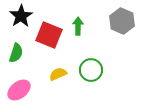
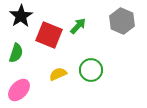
green arrow: rotated 42 degrees clockwise
pink ellipse: rotated 10 degrees counterclockwise
